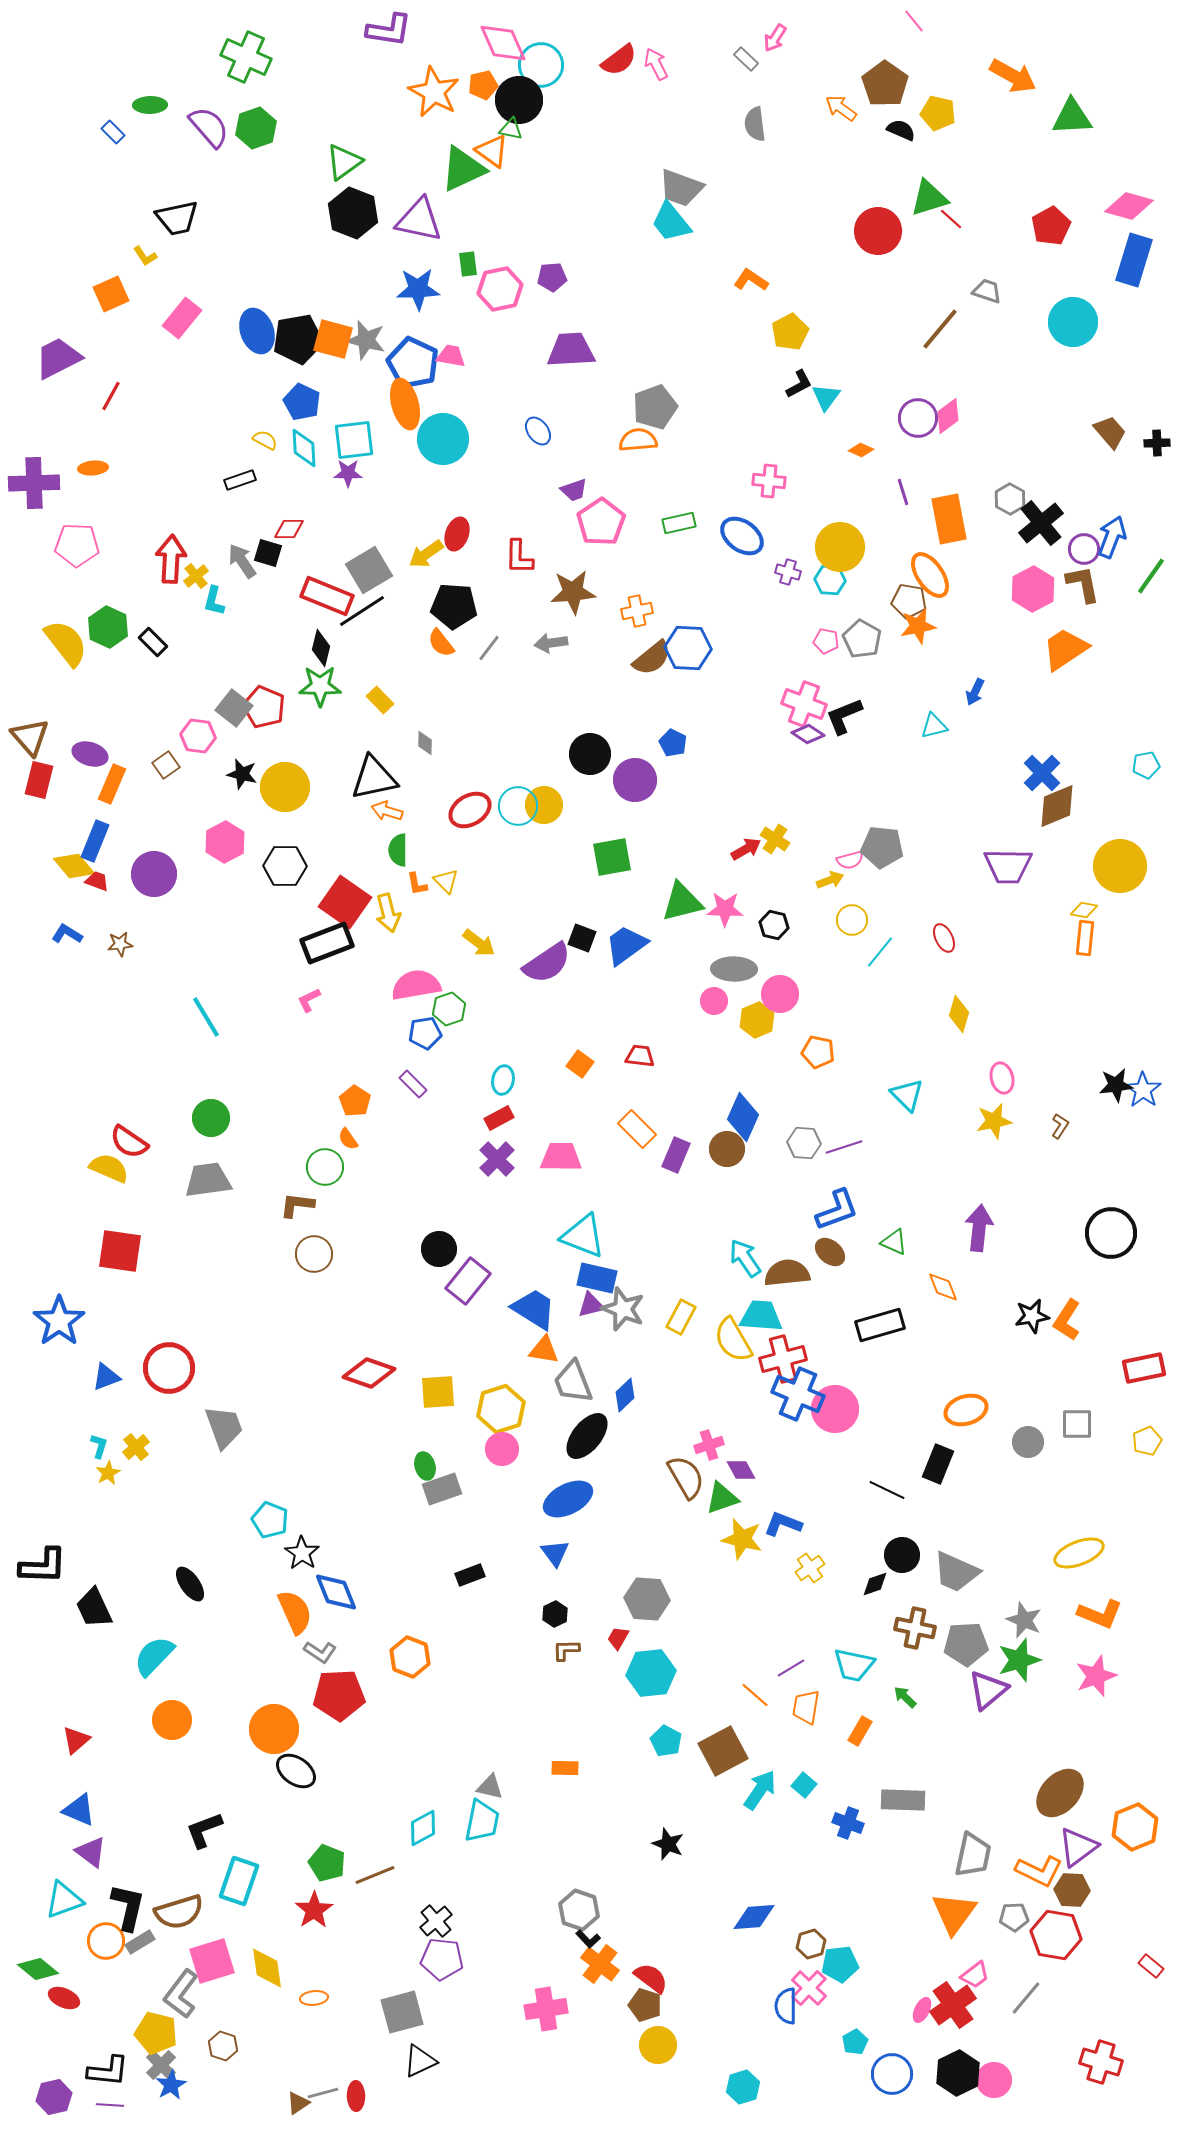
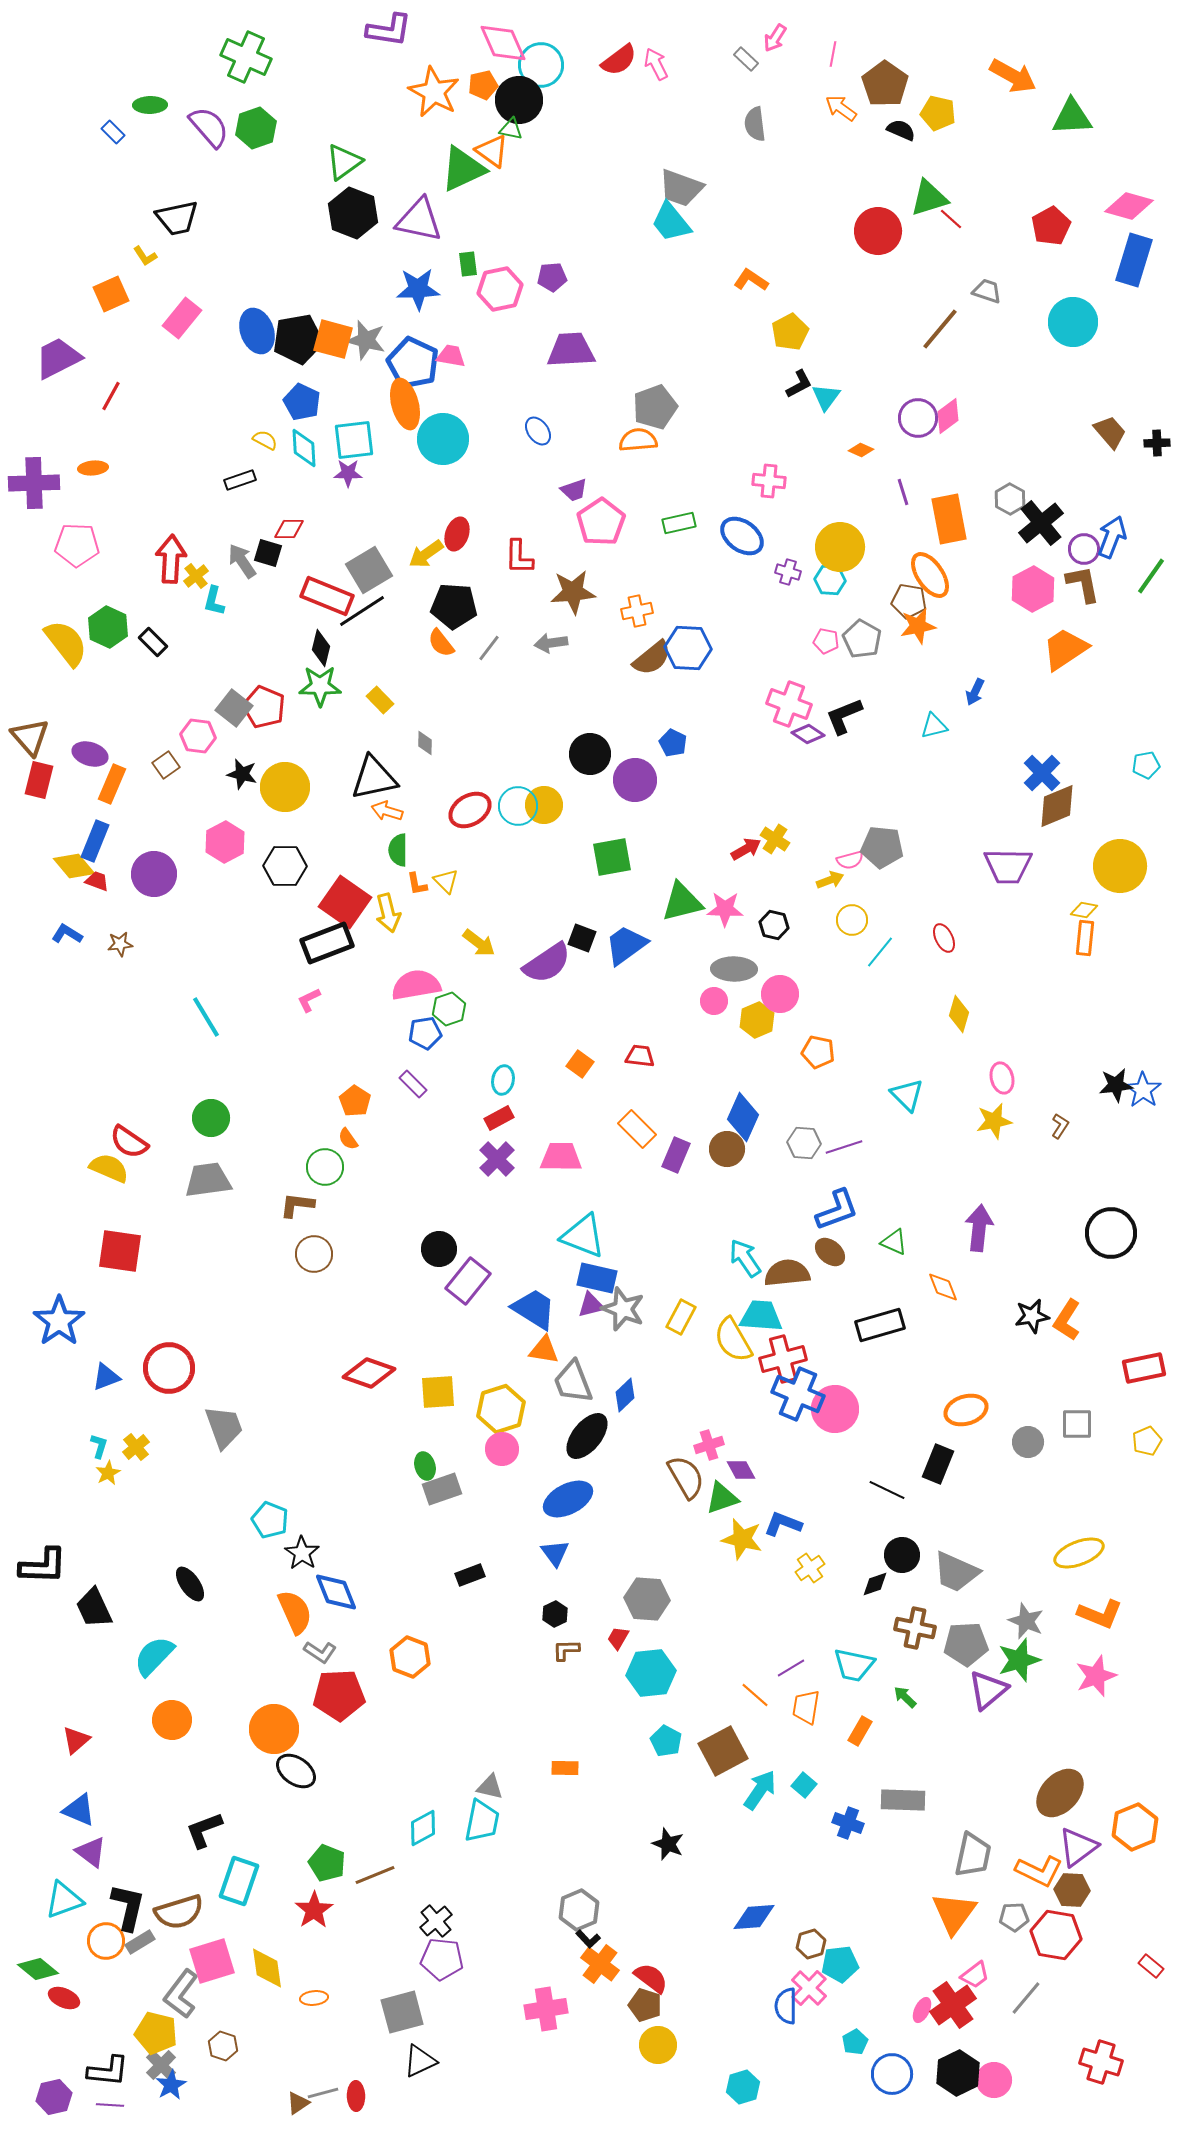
pink line at (914, 21): moved 81 px left, 33 px down; rotated 50 degrees clockwise
pink cross at (804, 704): moved 15 px left
gray star at (1024, 1620): moved 2 px right, 1 px down
gray hexagon at (579, 1910): rotated 18 degrees clockwise
